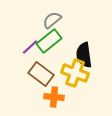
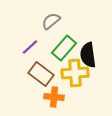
gray semicircle: moved 1 px left, 1 px down
green rectangle: moved 15 px right, 7 px down; rotated 10 degrees counterclockwise
black semicircle: moved 4 px right
yellow cross: rotated 24 degrees counterclockwise
